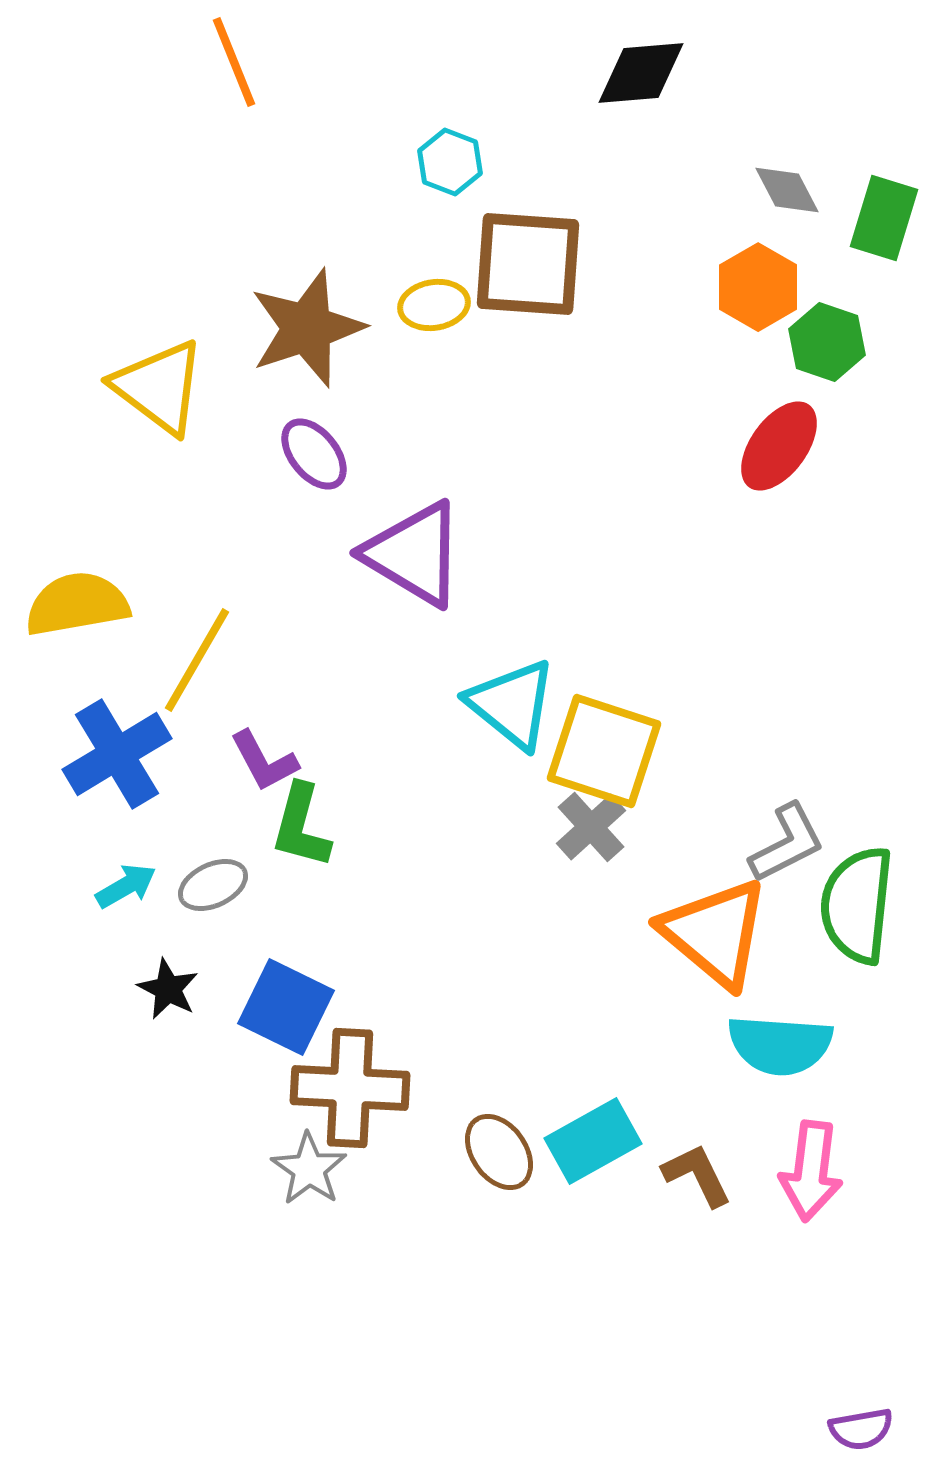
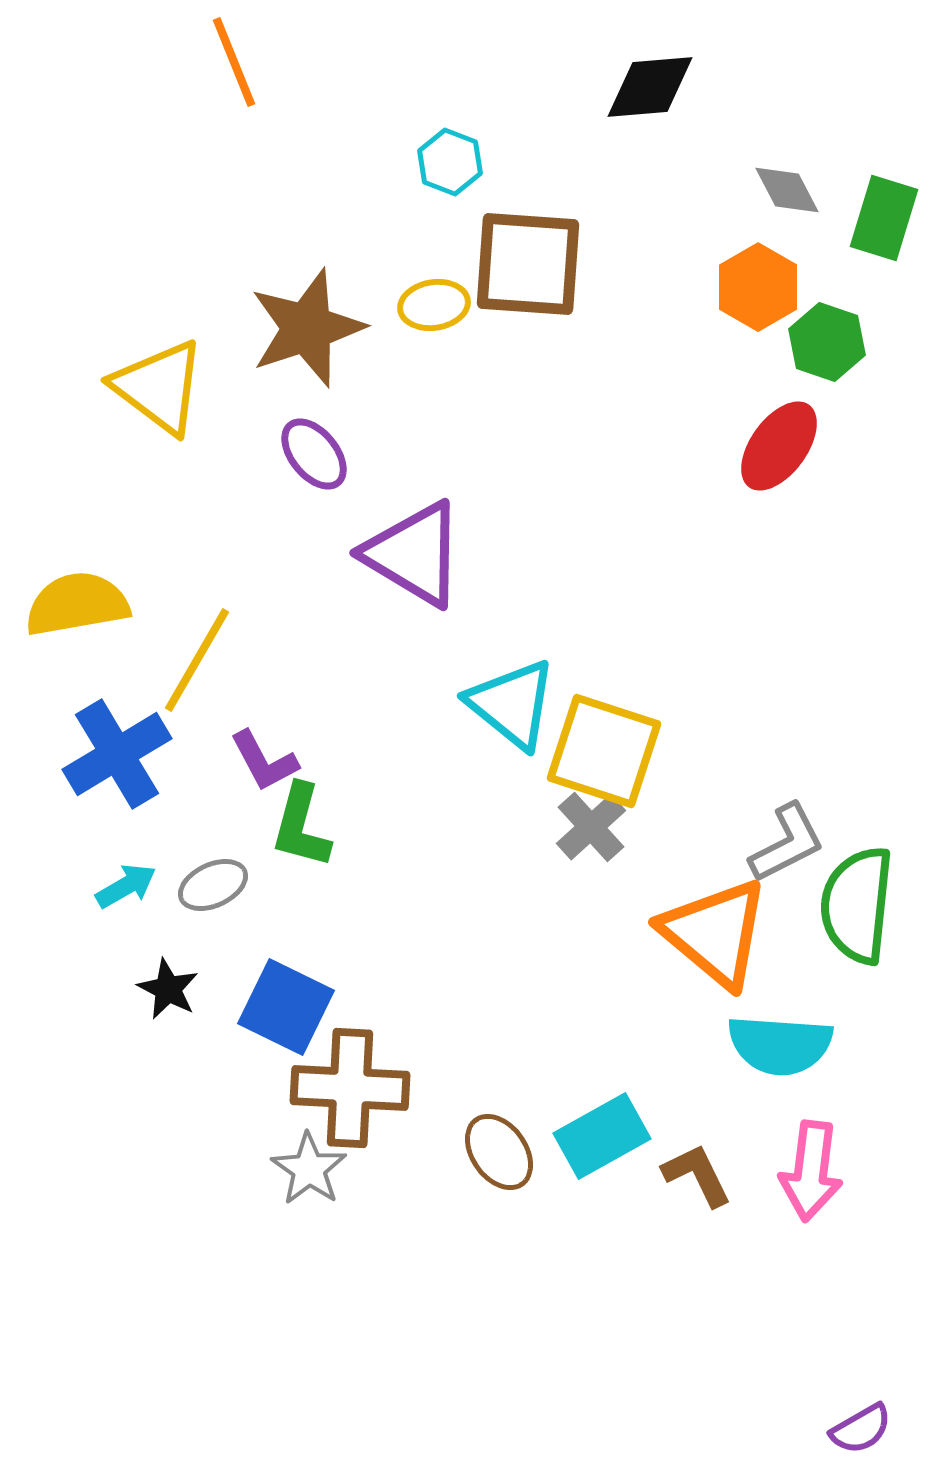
black diamond: moved 9 px right, 14 px down
cyan rectangle: moved 9 px right, 5 px up
purple semicircle: rotated 20 degrees counterclockwise
